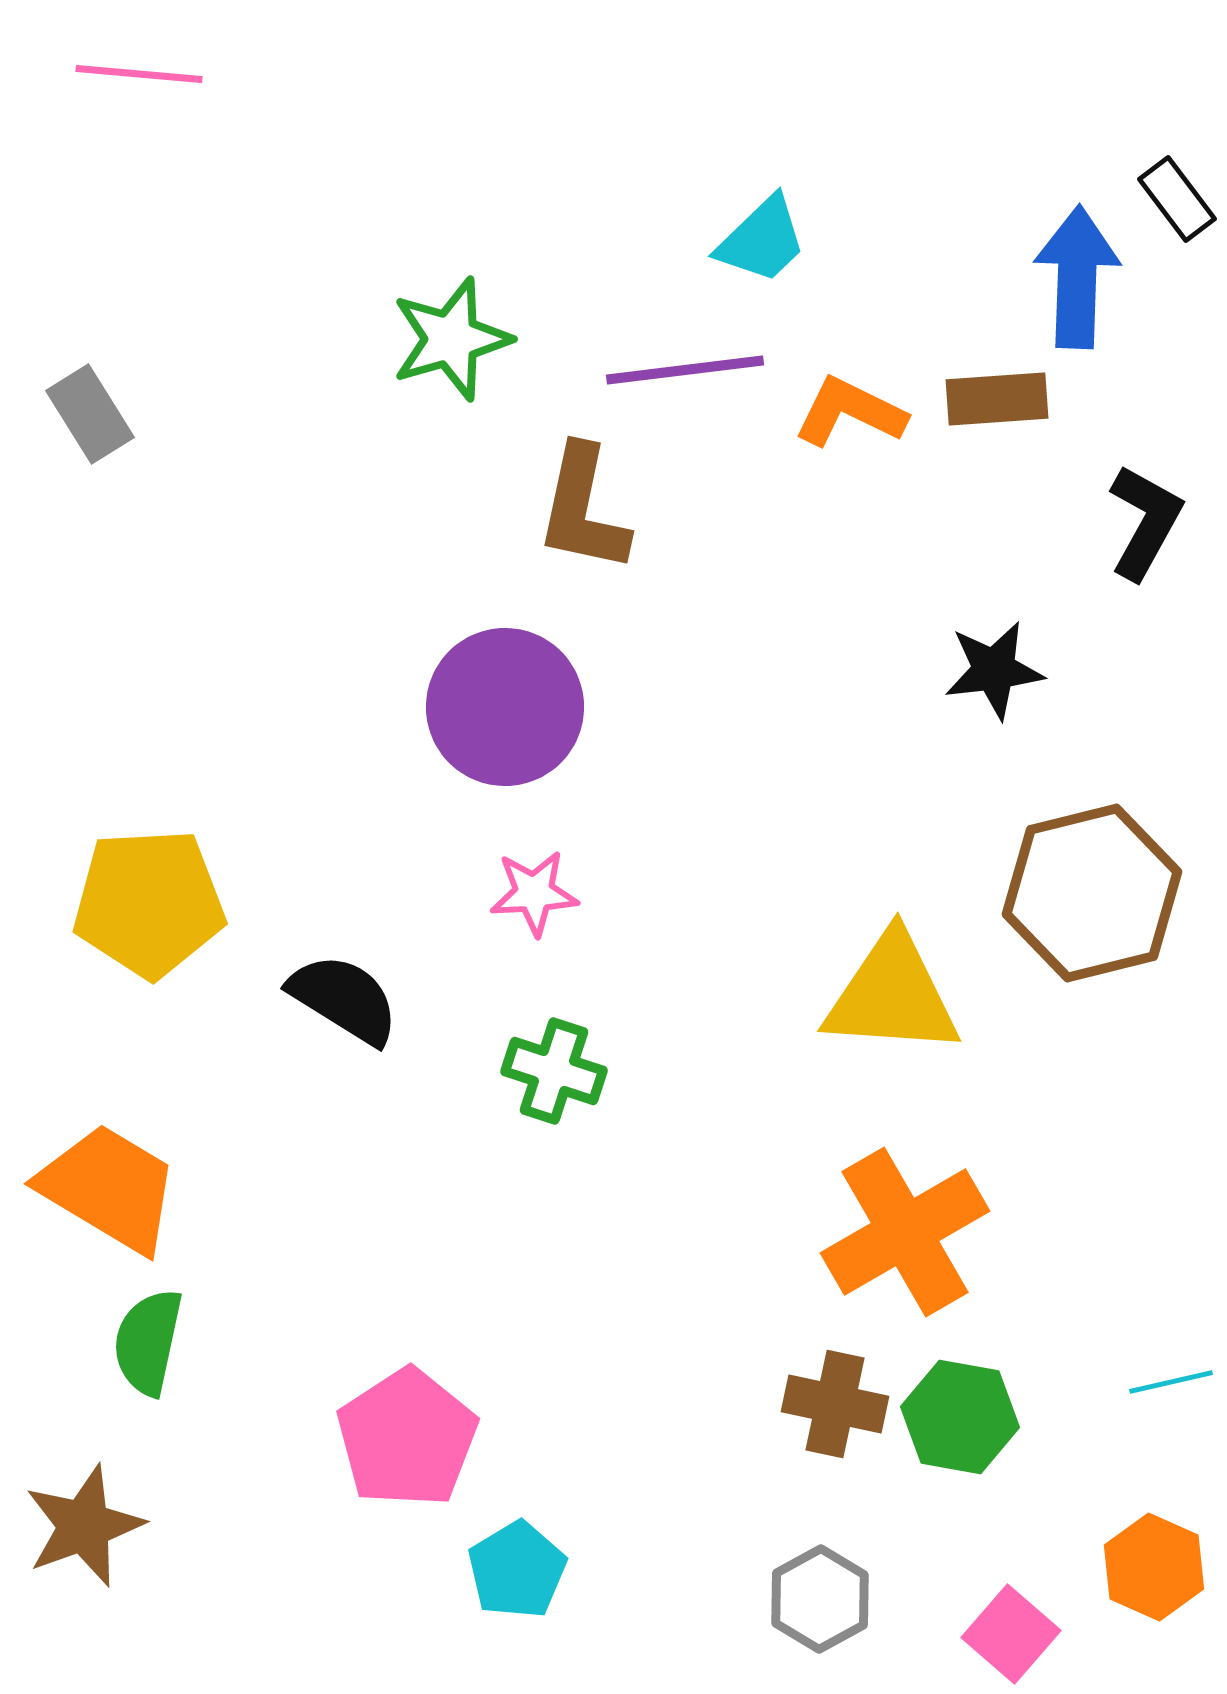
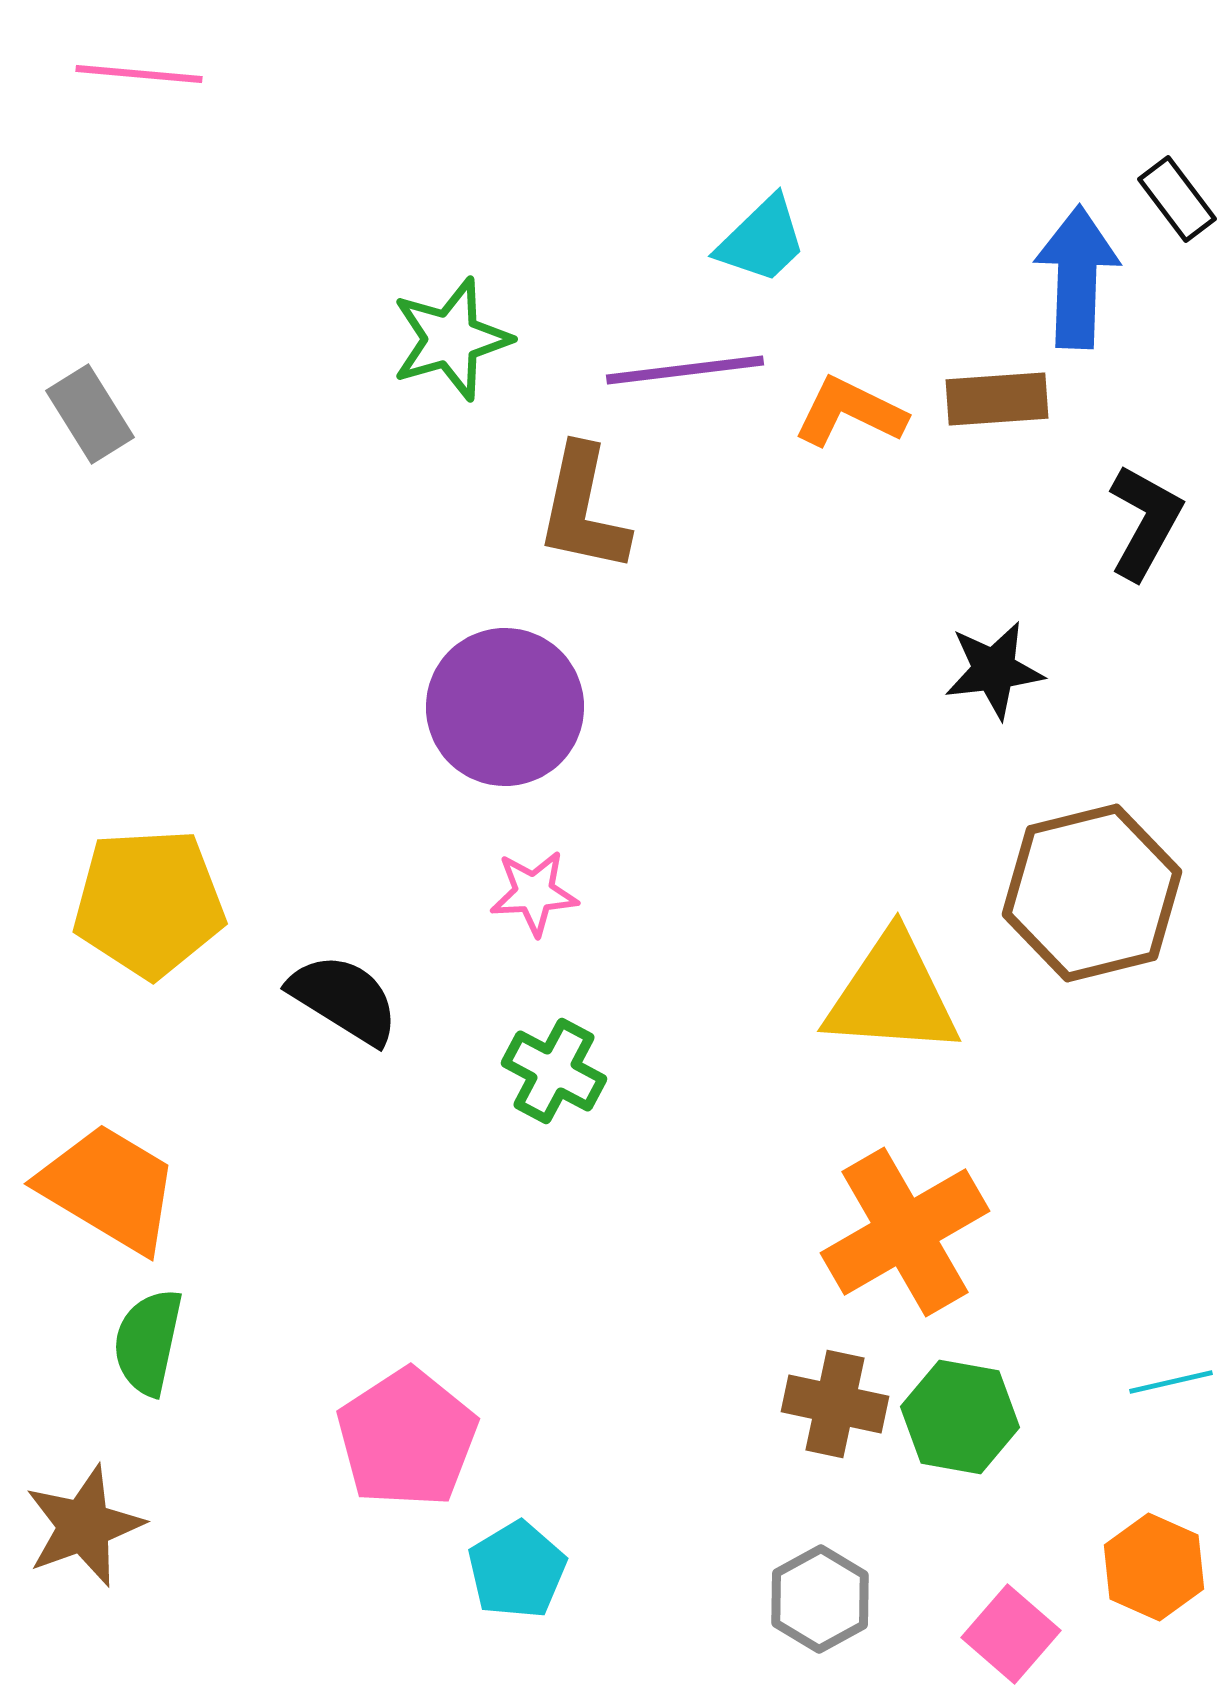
green cross: rotated 10 degrees clockwise
